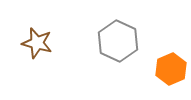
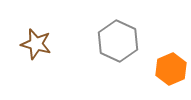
brown star: moved 1 px left, 1 px down
